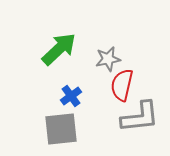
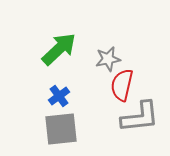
blue cross: moved 12 px left
